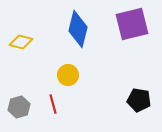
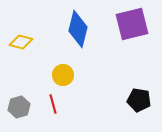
yellow circle: moved 5 px left
